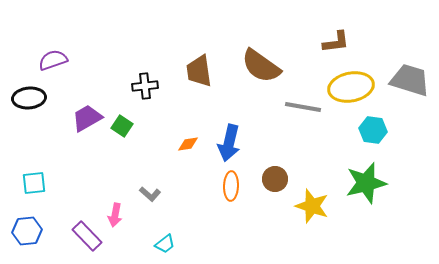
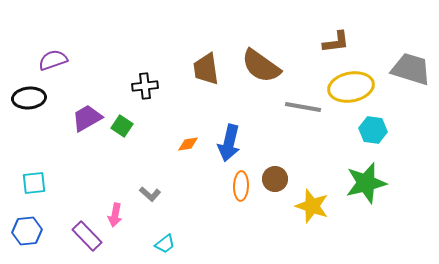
brown trapezoid: moved 7 px right, 2 px up
gray trapezoid: moved 1 px right, 11 px up
orange ellipse: moved 10 px right
